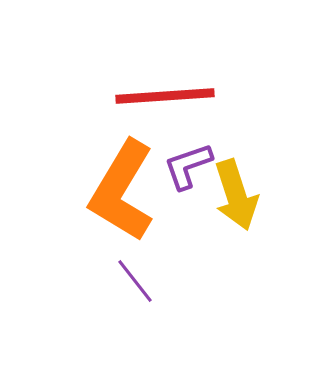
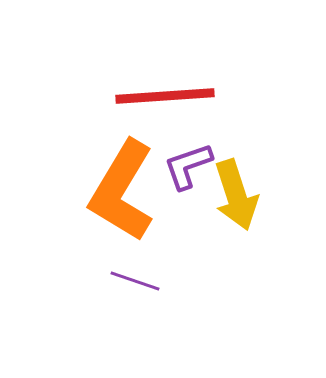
purple line: rotated 33 degrees counterclockwise
